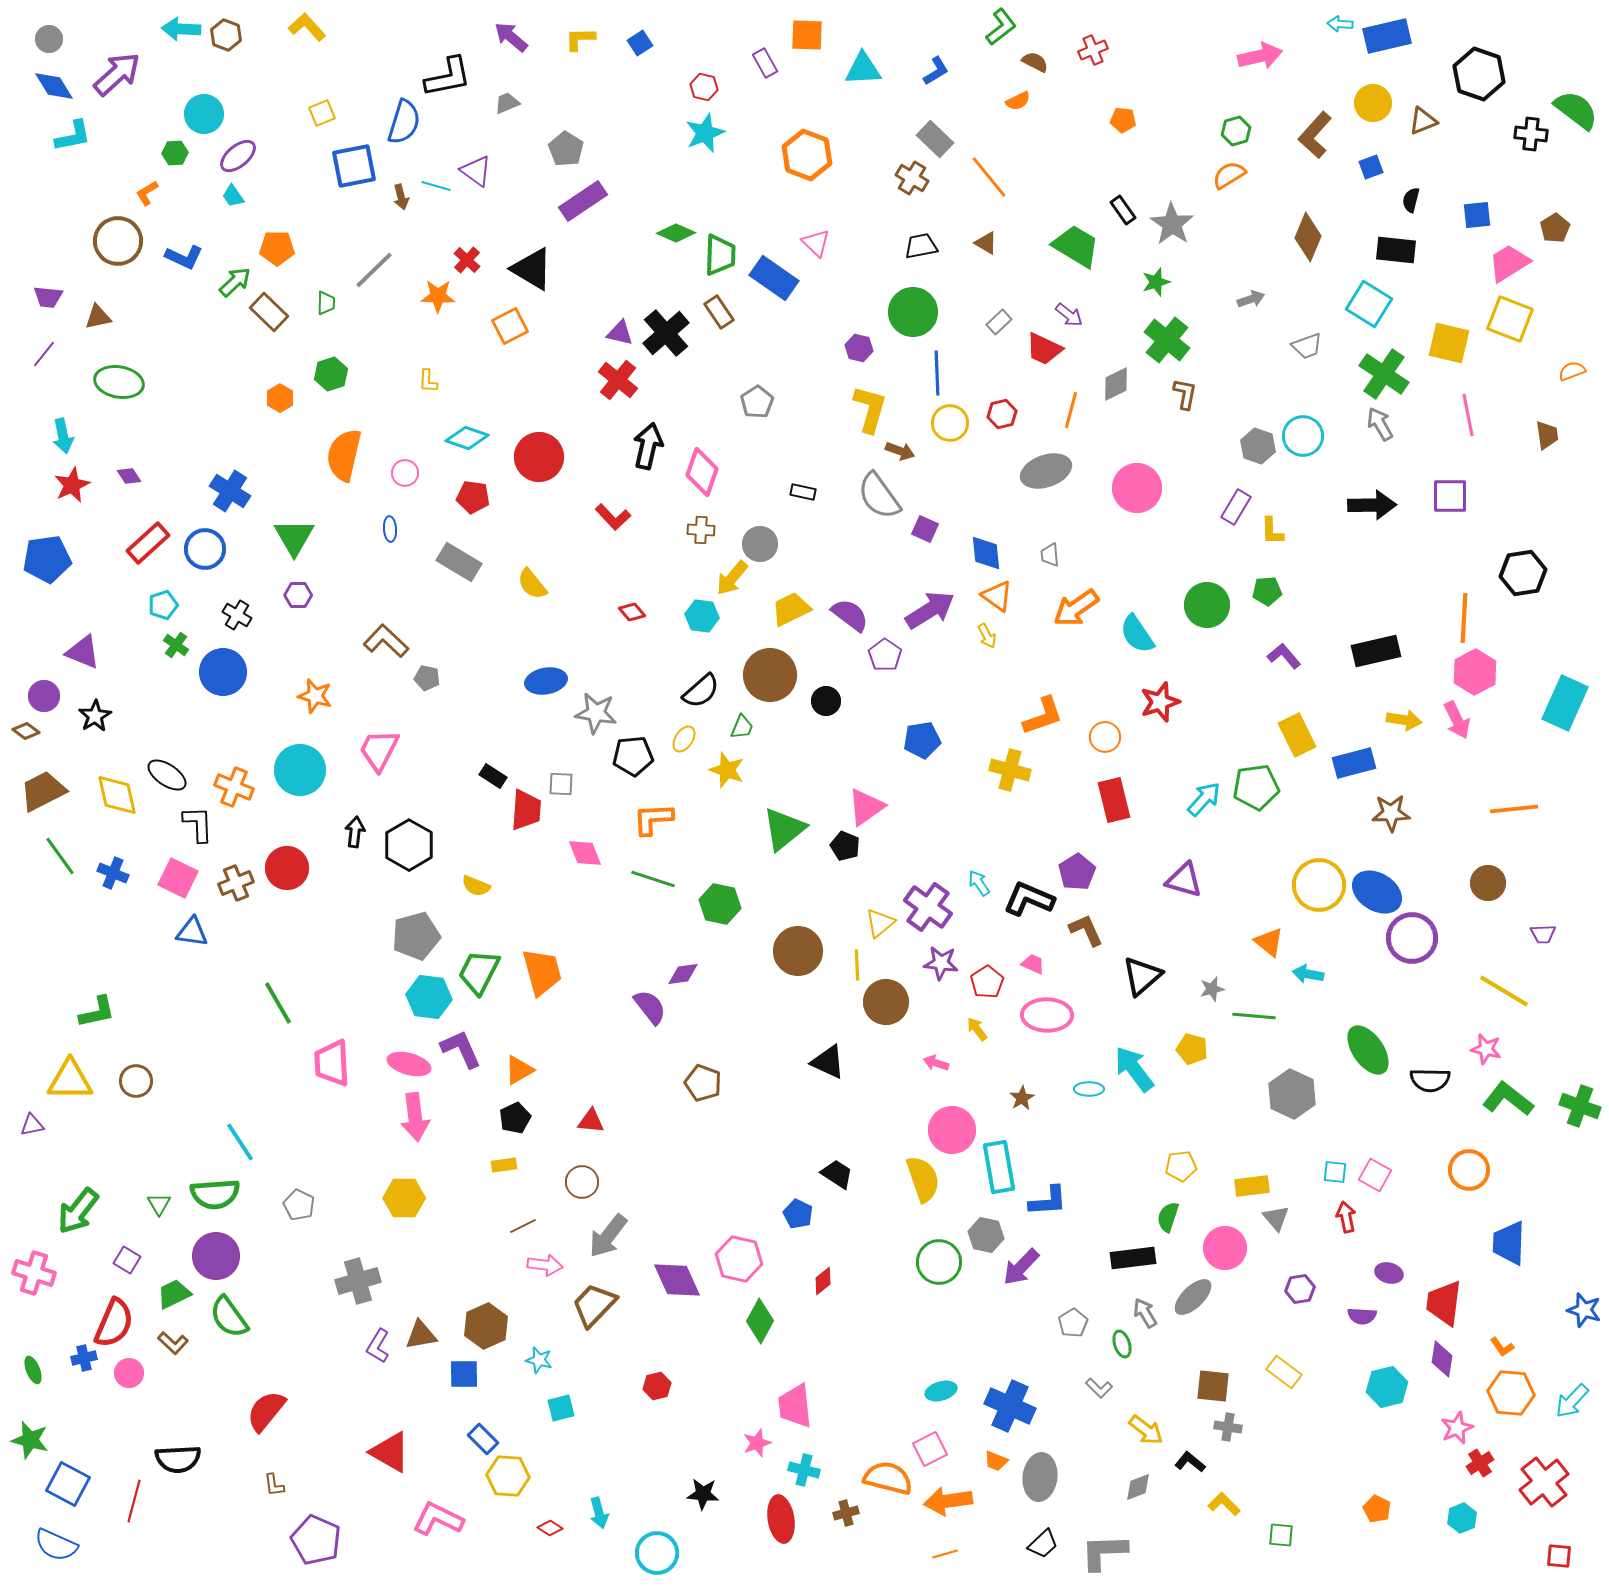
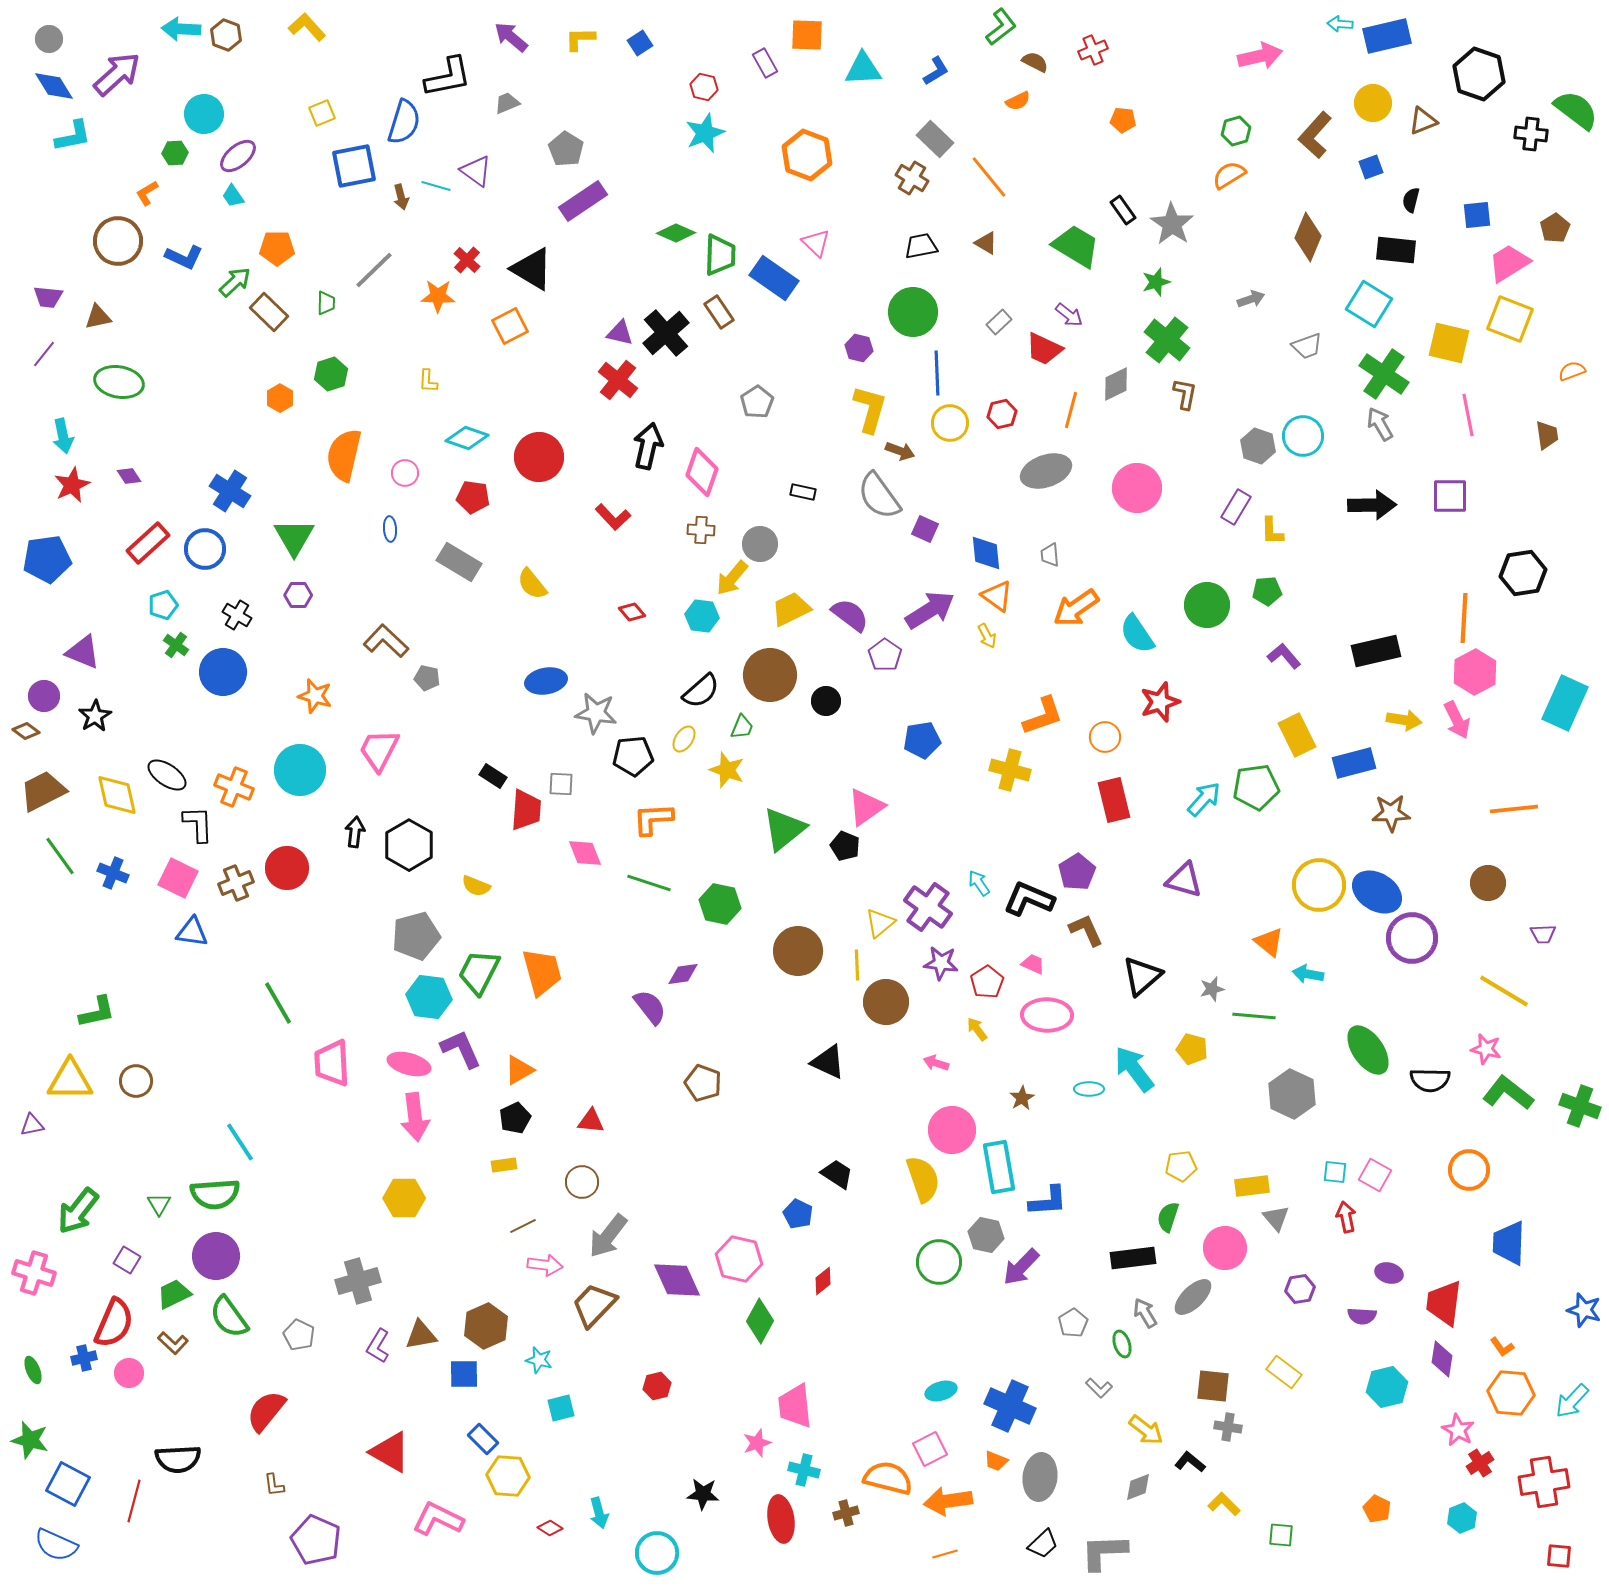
green line at (653, 879): moved 4 px left, 4 px down
green L-shape at (1508, 1099): moved 6 px up
gray pentagon at (299, 1205): moved 130 px down
pink star at (1457, 1428): moved 1 px right, 2 px down; rotated 20 degrees counterclockwise
red cross at (1544, 1482): rotated 30 degrees clockwise
